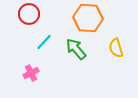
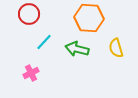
orange hexagon: moved 1 px right
green arrow: moved 1 px right; rotated 35 degrees counterclockwise
